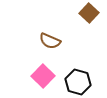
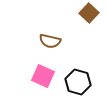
brown semicircle: rotated 10 degrees counterclockwise
pink square: rotated 20 degrees counterclockwise
